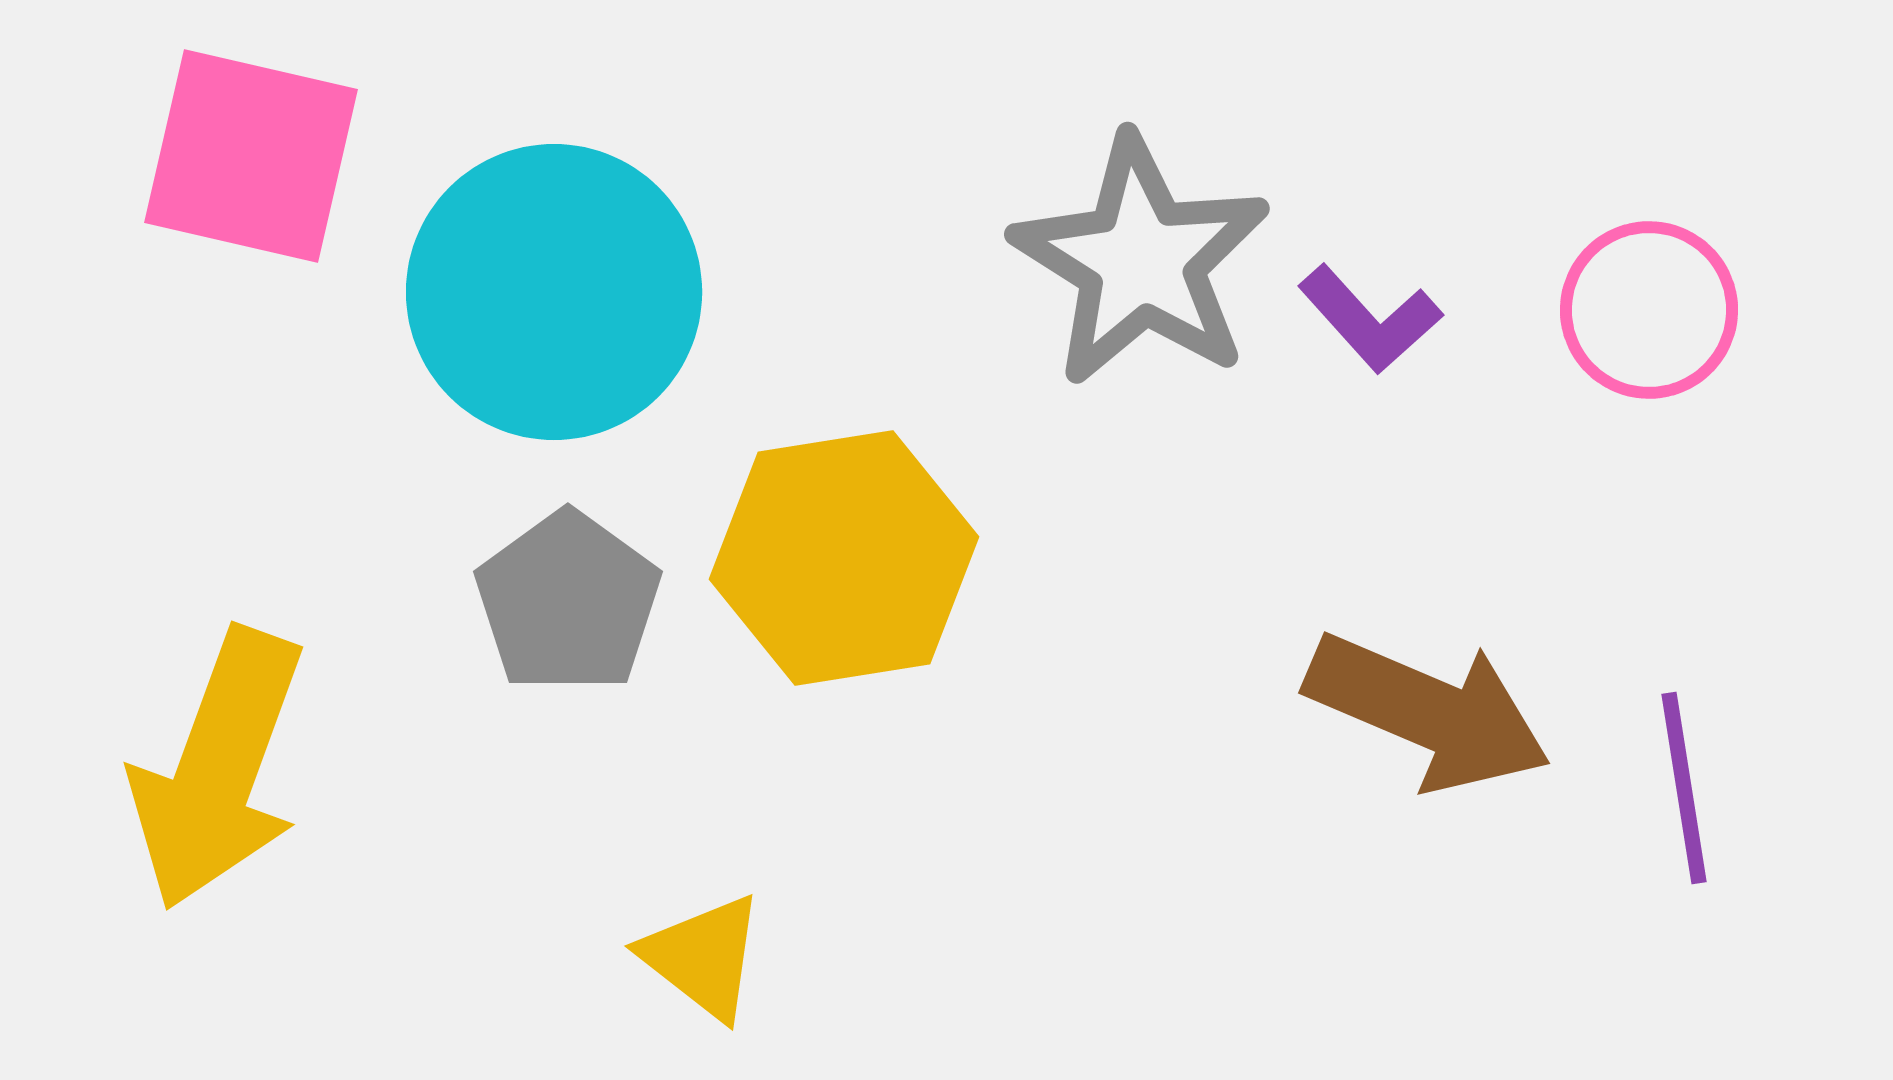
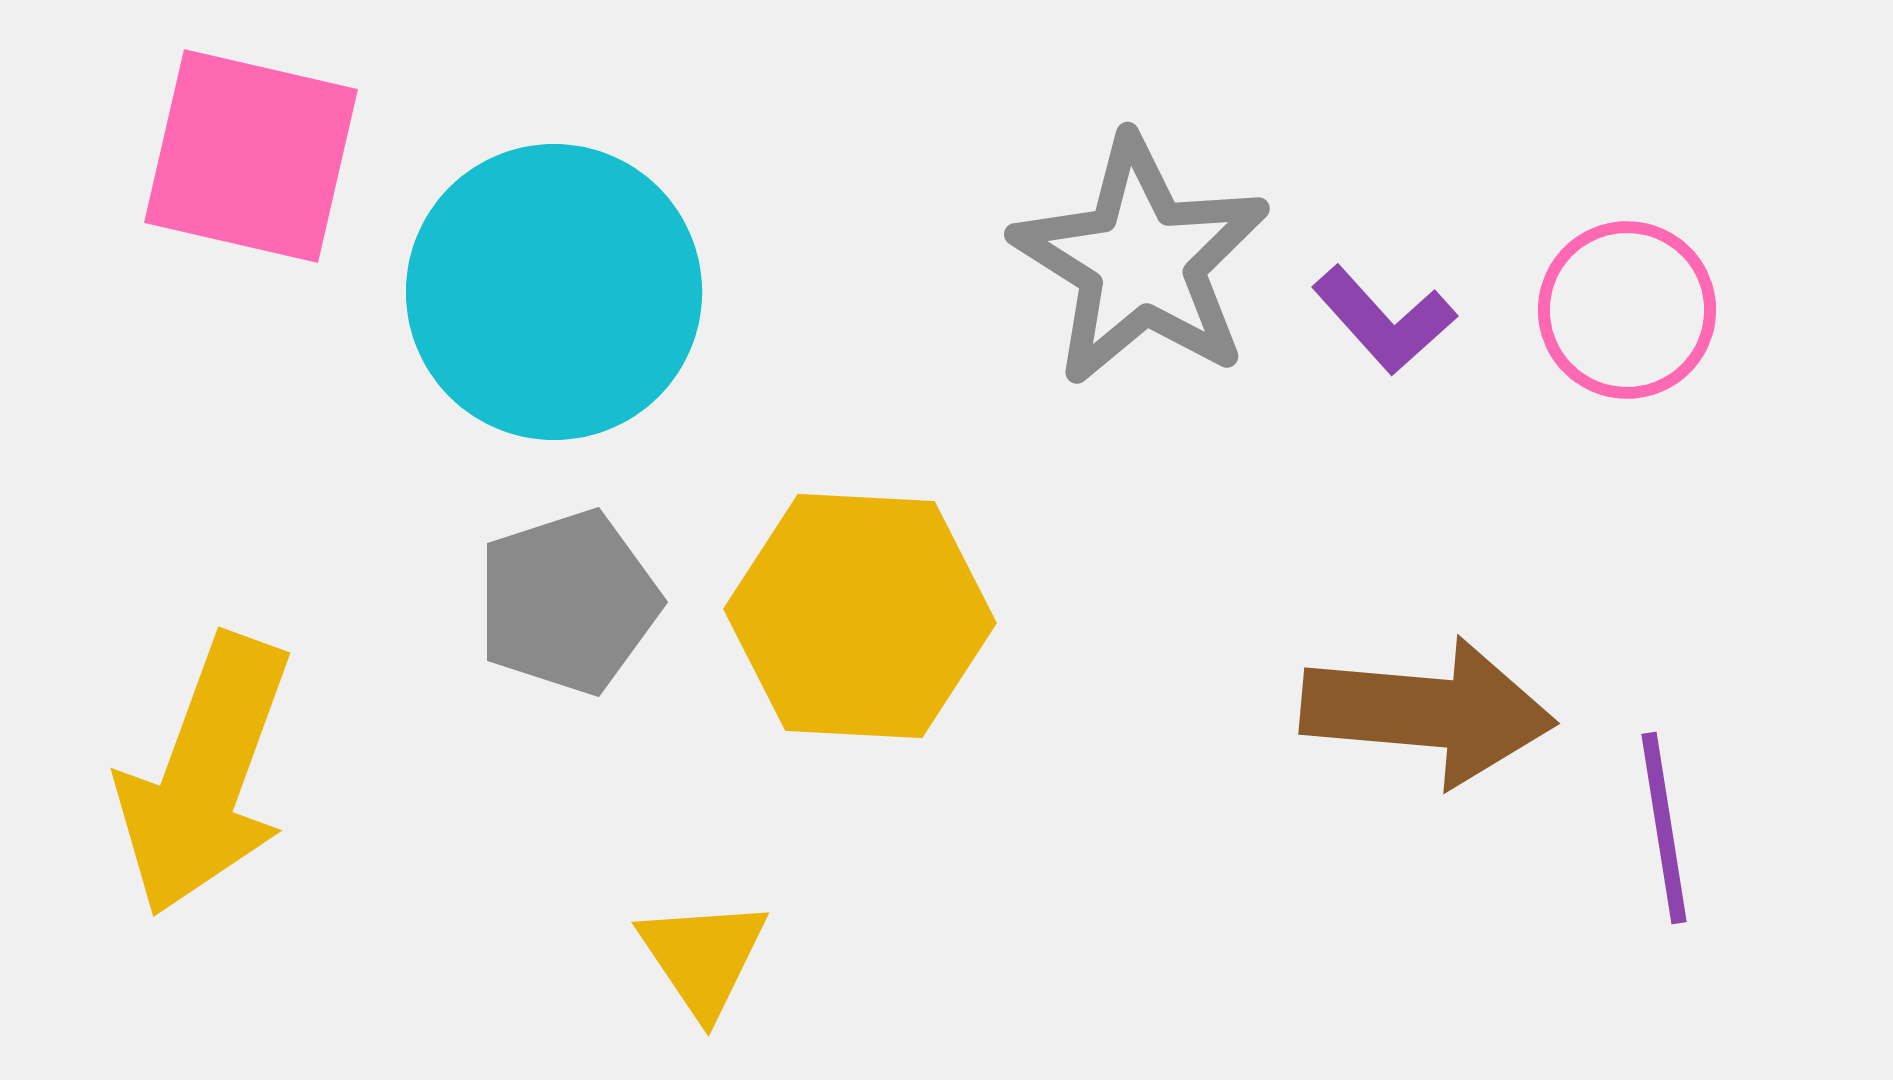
pink circle: moved 22 px left
purple L-shape: moved 14 px right, 1 px down
yellow hexagon: moved 16 px right, 58 px down; rotated 12 degrees clockwise
gray pentagon: rotated 18 degrees clockwise
brown arrow: rotated 18 degrees counterclockwise
yellow arrow: moved 13 px left, 6 px down
purple line: moved 20 px left, 40 px down
yellow triangle: rotated 18 degrees clockwise
